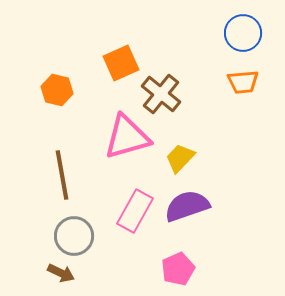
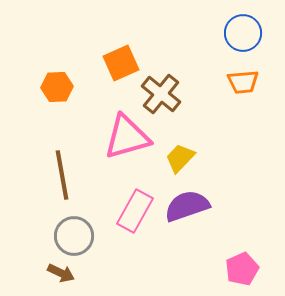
orange hexagon: moved 3 px up; rotated 16 degrees counterclockwise
pink pentagon: moved 64 px right
